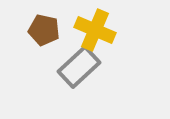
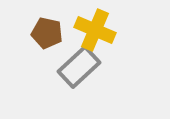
brown pentagon: moved 3 px right, 3 px down
